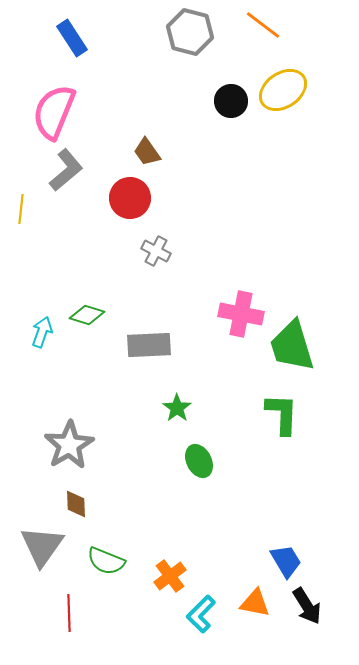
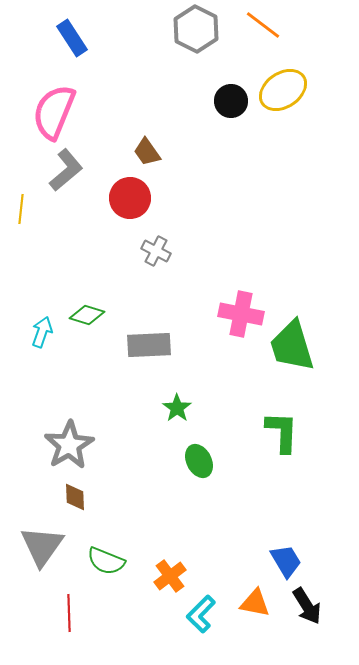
gray hexagon: moved 6 px right, 3 px up; rotated 12 degrees clockwise
green L-shape: moved 18 px down
brown diamond: moved 1 px left, 7 px up
